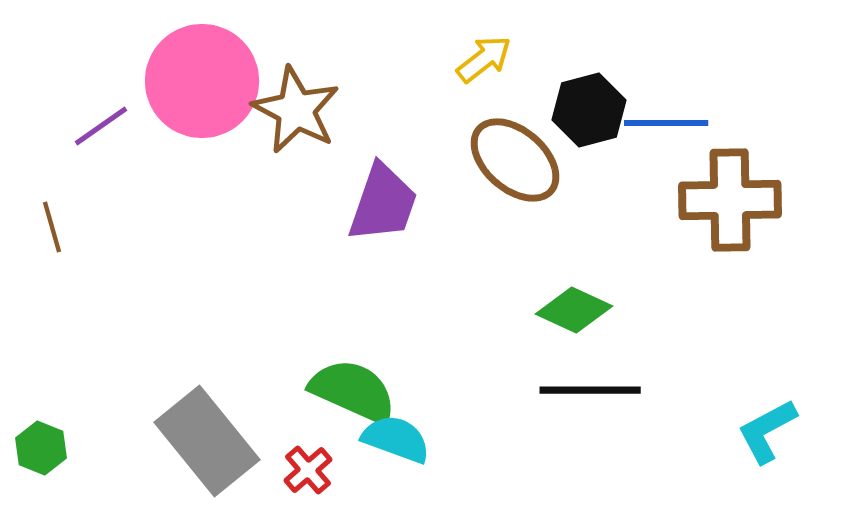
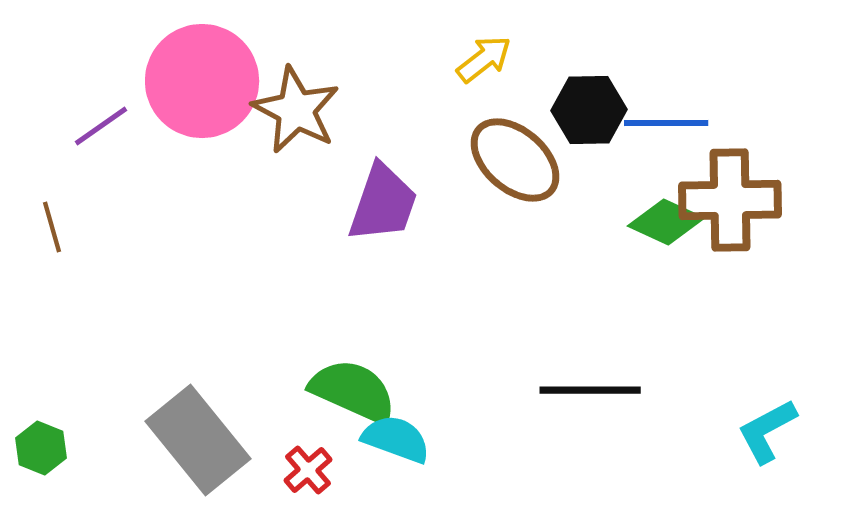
black hexagon: rotated 14 degrees clockwise
green diamond: moved 92 px right, 88 px up
gray rectangle: moved 9 px left, 1 px up
